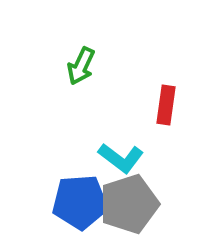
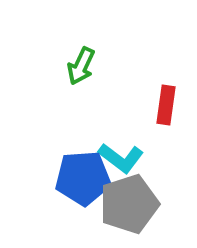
blue pentagon: moved 3 px right, 24 px up
